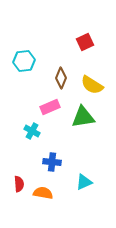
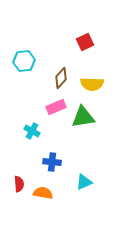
brown diamond: rotated 20 degrees clockwise
yellow semicircle: moved 1 px up; rotated 30 degrees counterclockwise
pink rectangle: moved 6 px right
